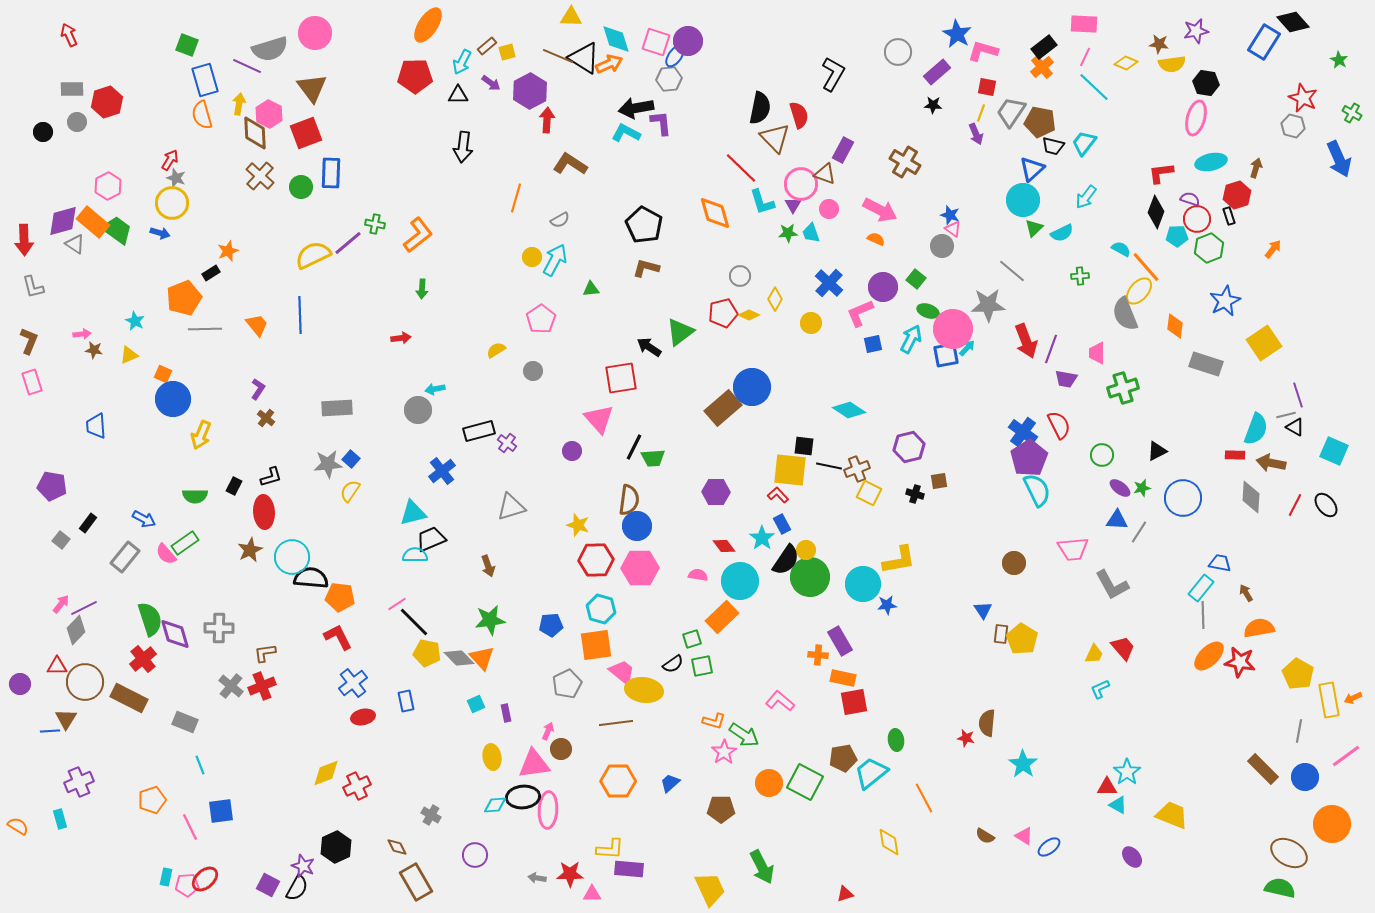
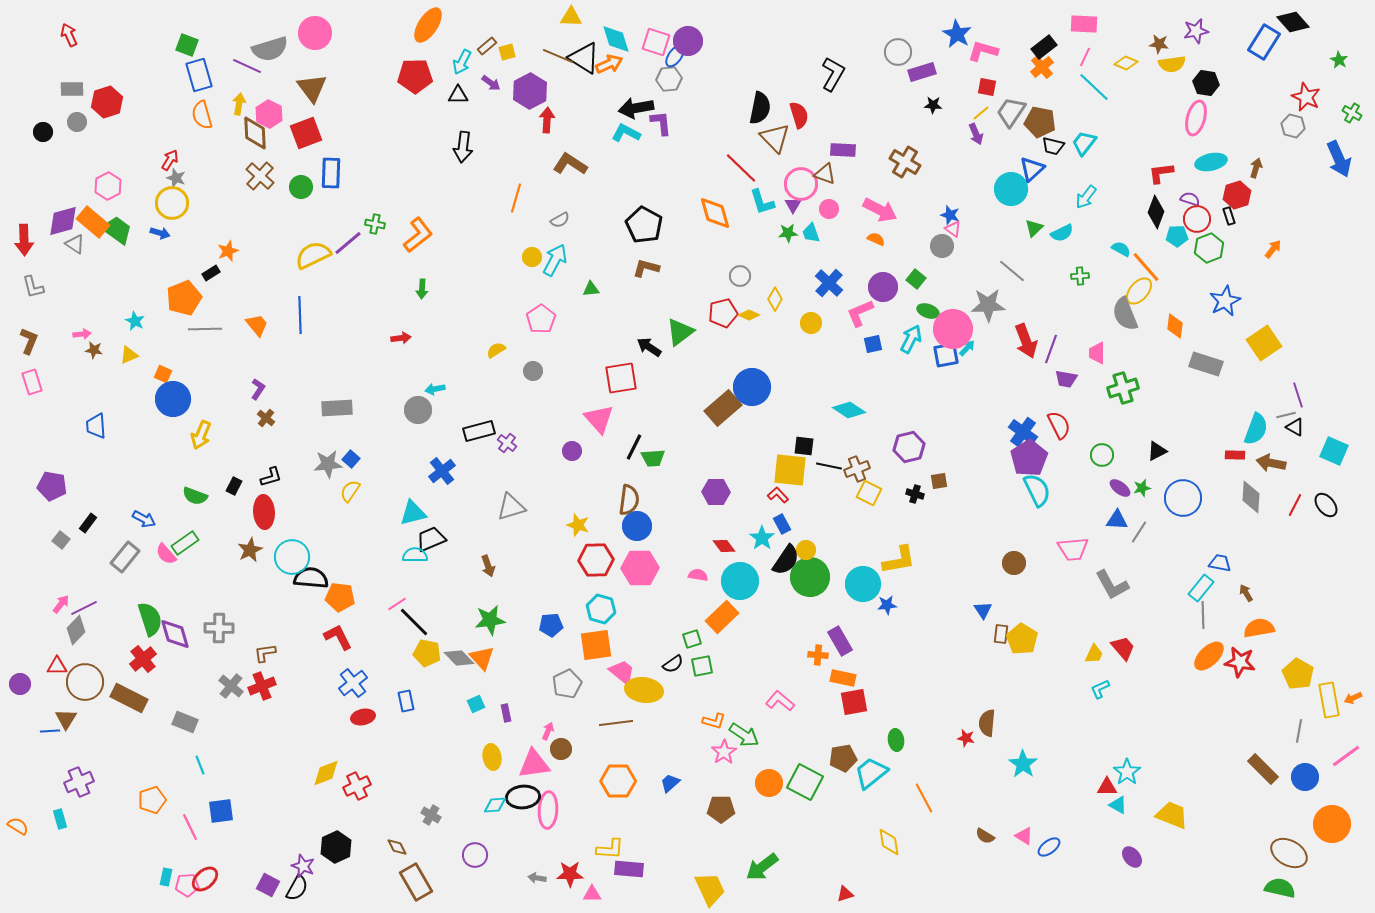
purple rectangle at (937, 72): moved 15 px left; rotated 24 degrees clockwise
blue rectangle at (205, 80): moved 6 px left, 5 px up
red star at (1303, 98): moved 3 px right, 1 px up
yellow line at (981, 113): rotated 30 degrees clockwise
purple rectangle at (843, 150): rotated 65 degrees clockwise
cyan circle at (1023, 200): moved 12 px left, 11 px up
green semicircle at (195, 496): rotated 20 degrees clockwise
green arrow at (762, 867): rotated 80 degrees clockwise
